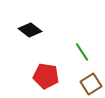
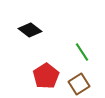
red pentagon: rotated 30 degrees clockwise
brown square: moved 12 px left
